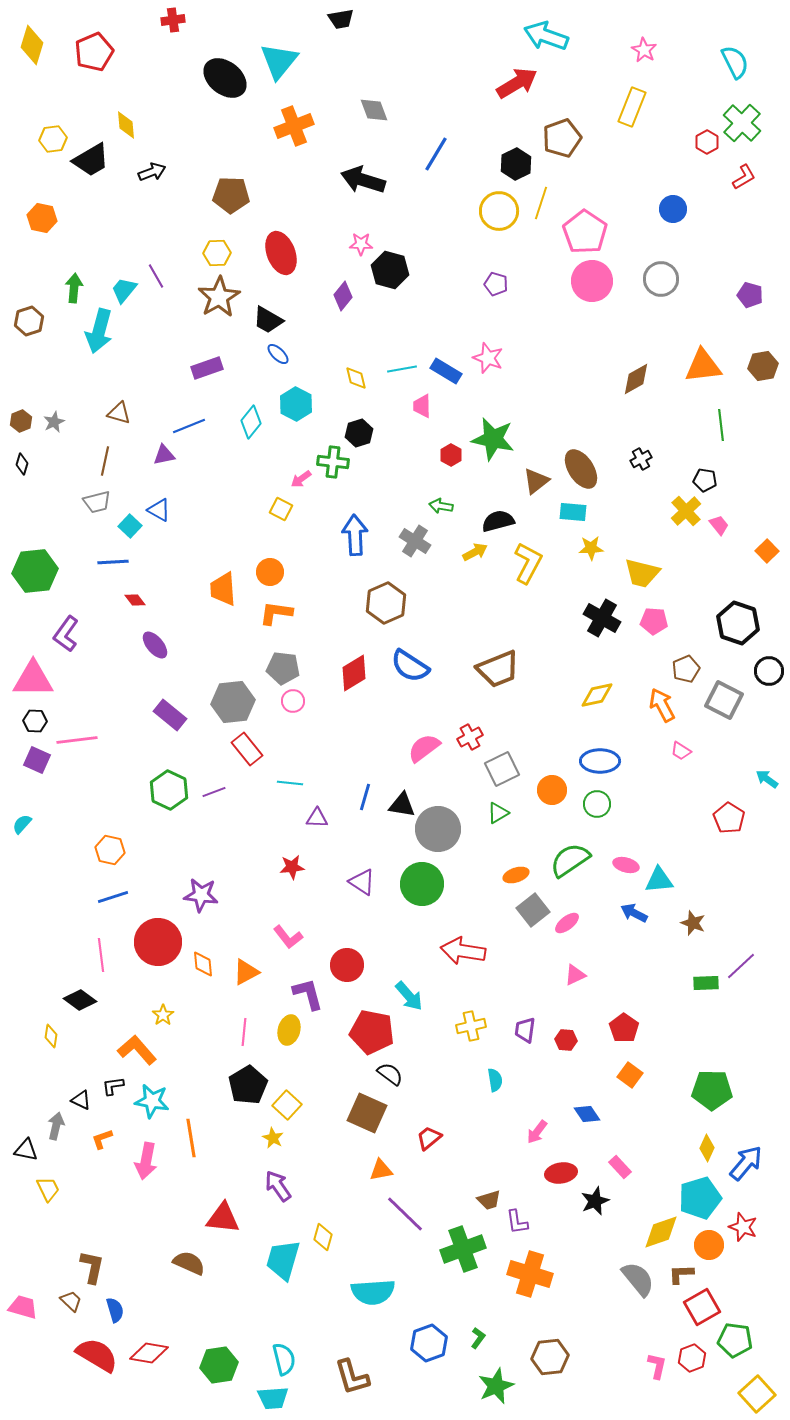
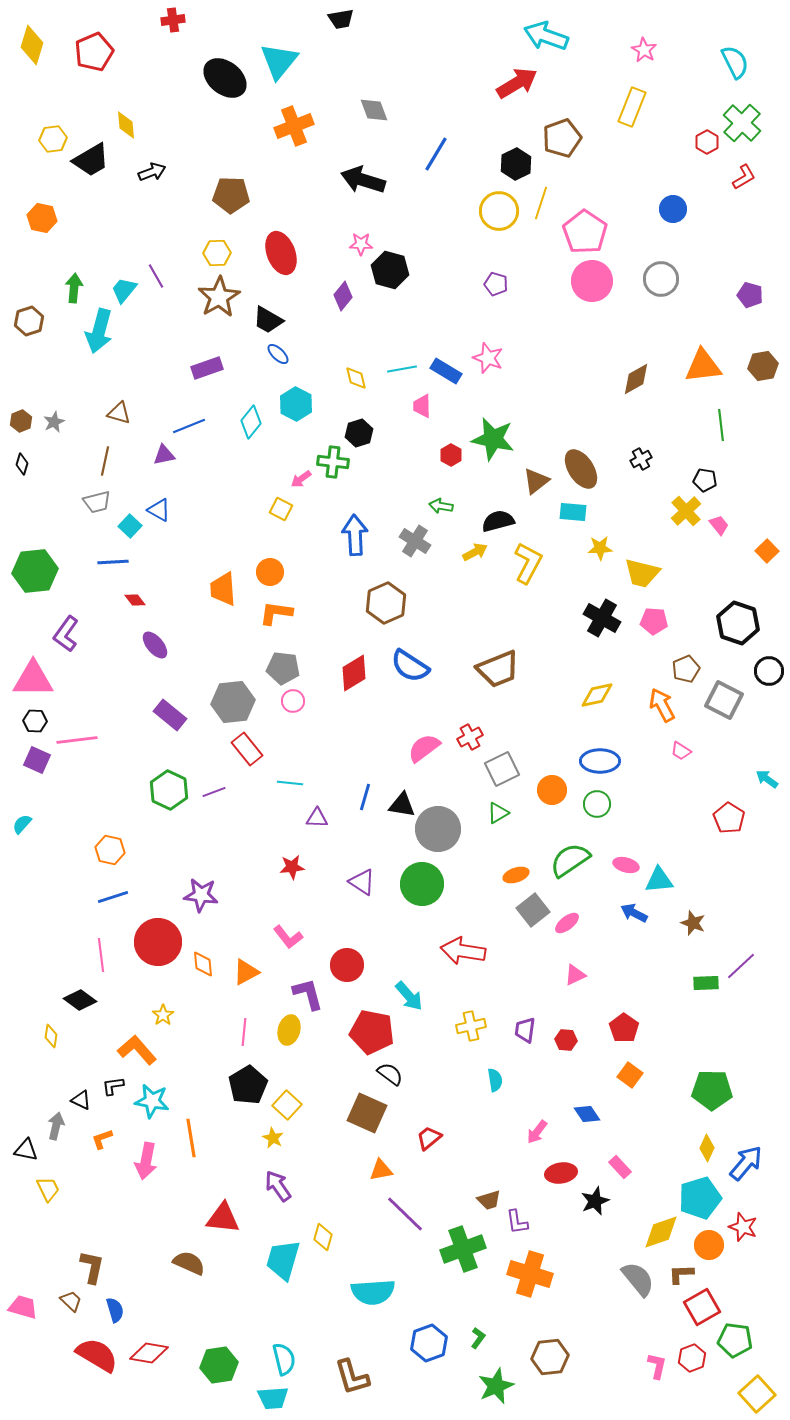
yellow star at (591, 548): moved 9 px right
